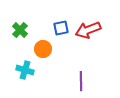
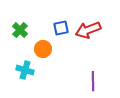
purple line: moved 12 px right
